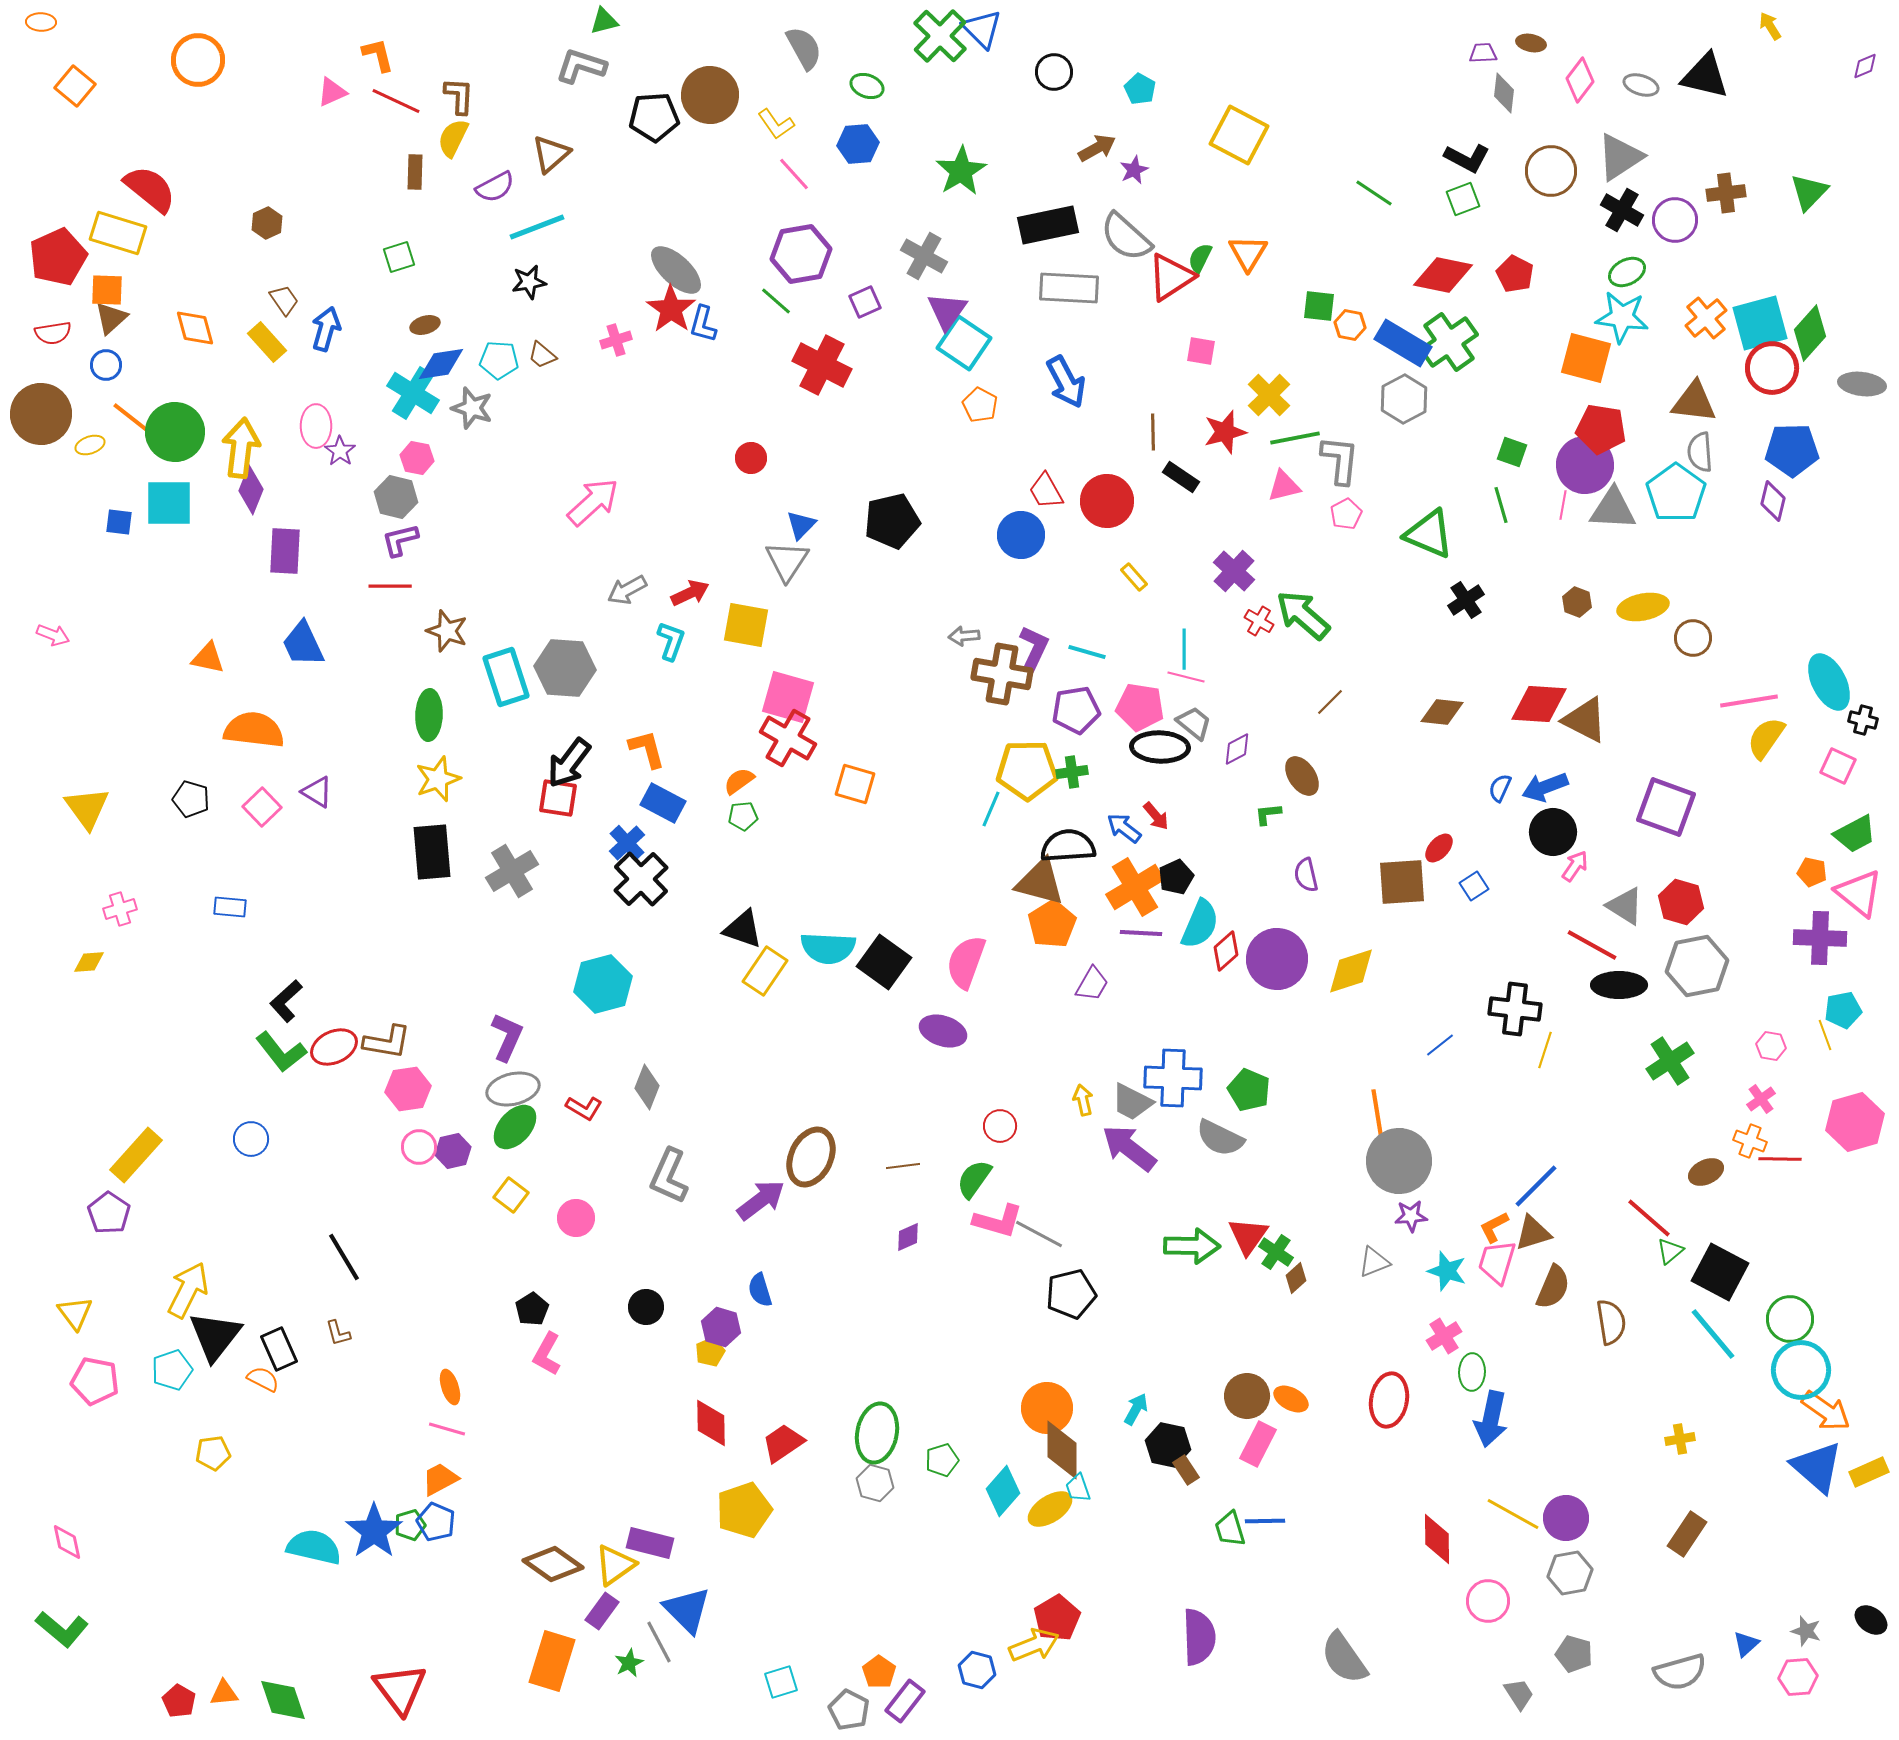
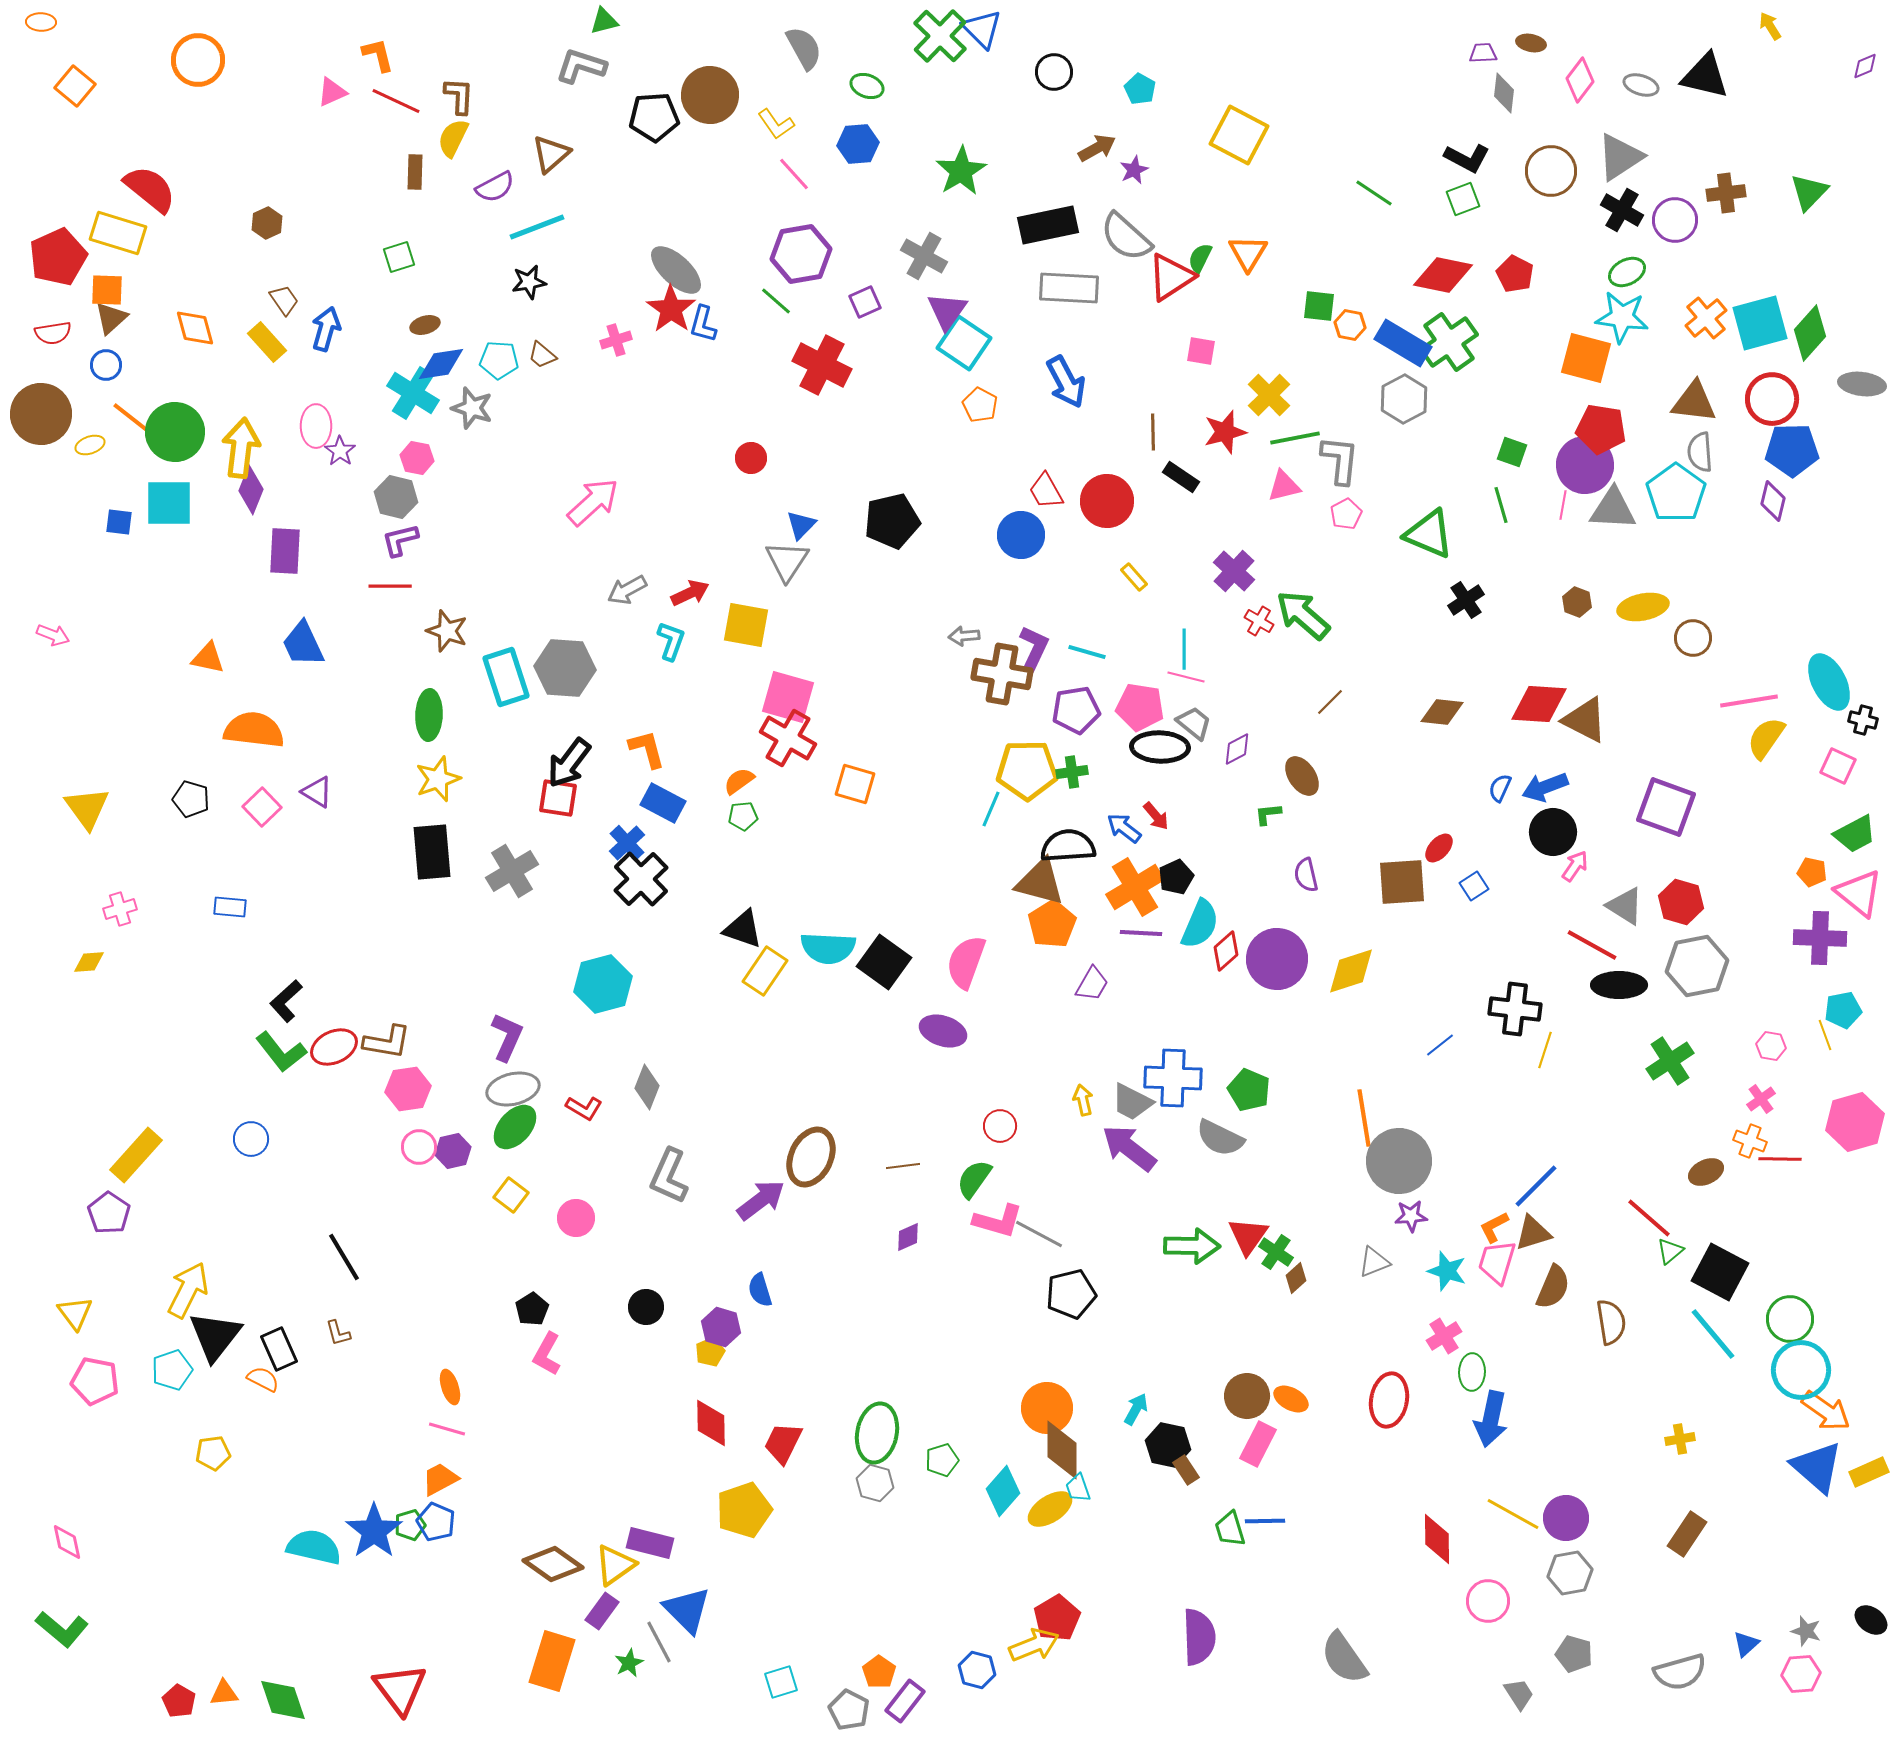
red circle at (1772, 368): moved 31 px down
orange line at (1378, 1118): moved 14 px left
red trapezoid at (783, 1443): rotated 30 degrees counterclockwise
pink hexagon at (1798, 1677): moved 3 px right, 3 px up
